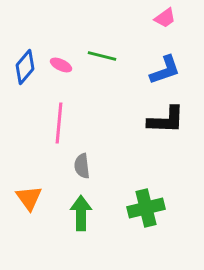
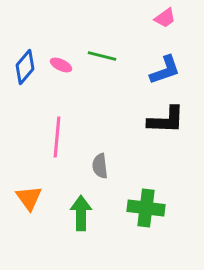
pink line: moved 2 px left, 14 px down
gray semicircle: moved 18 px right
green cross: rotated 21 degrees clockwise
